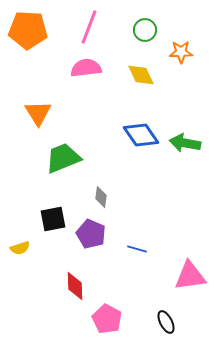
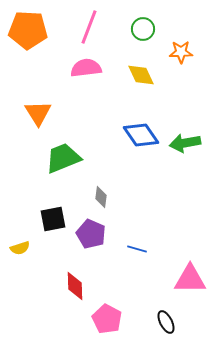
green circle: moved 2 px left, 1 px up
green arrow: rotated 20 degrees counterclockwise
pink triangle: moved 3 px down; rotated 8 degrees clockwise
